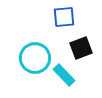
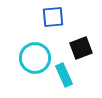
blue square: moved 11 px left
cyan rectangle: rotated 20 degrees clockwise
